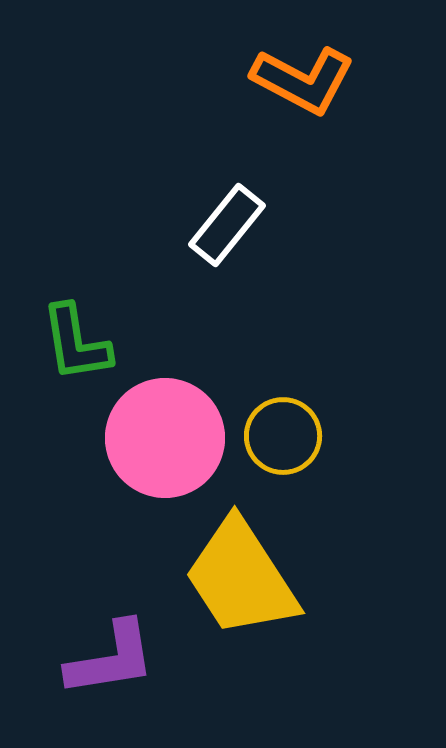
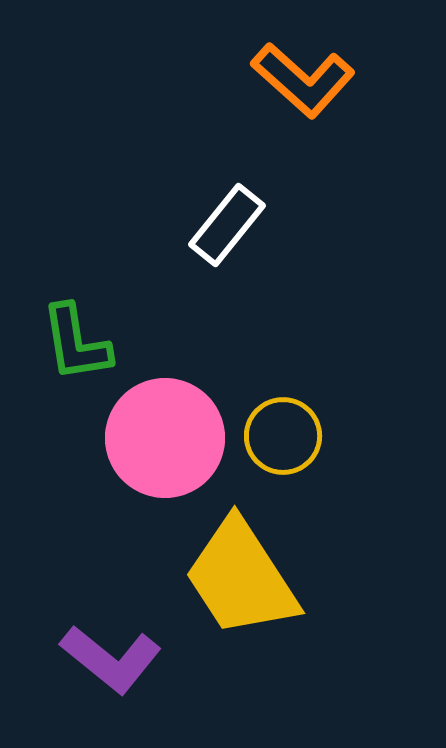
orange L-shape: rotated 14 degrees clockwise
purple L-shape: rotated 48 degrees clockwise
